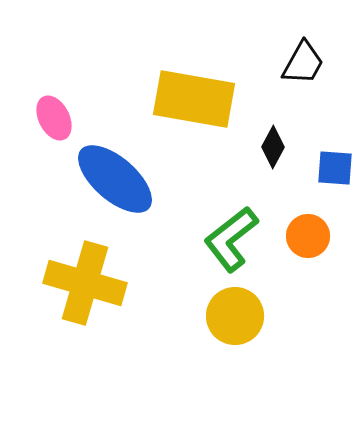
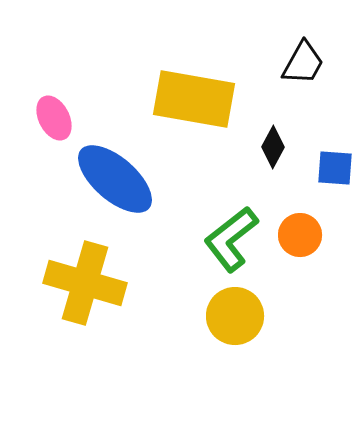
orange circle: moved 8 px left, 1 px up
